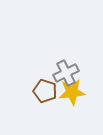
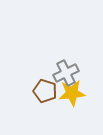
yellow star: moved 1 px down
